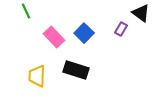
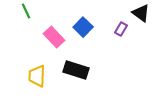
blue square: moved 1 px left, 6 px up
